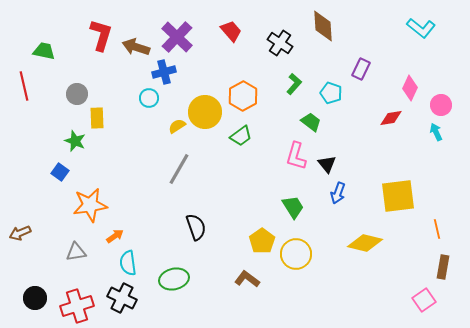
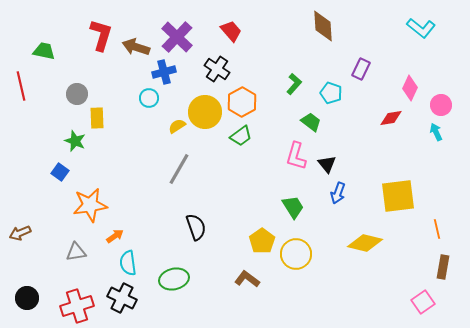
black cross at (280, 43): moved 63 px left, 26 px down
red line at (24, 86): moved 3 px left
orange hexagon at (243, 96): moved 1 px left, 6 px down
black circle at (35, 298): moved 8 px left
pink square at (424, 300): moved 1 px left, 2 px down
